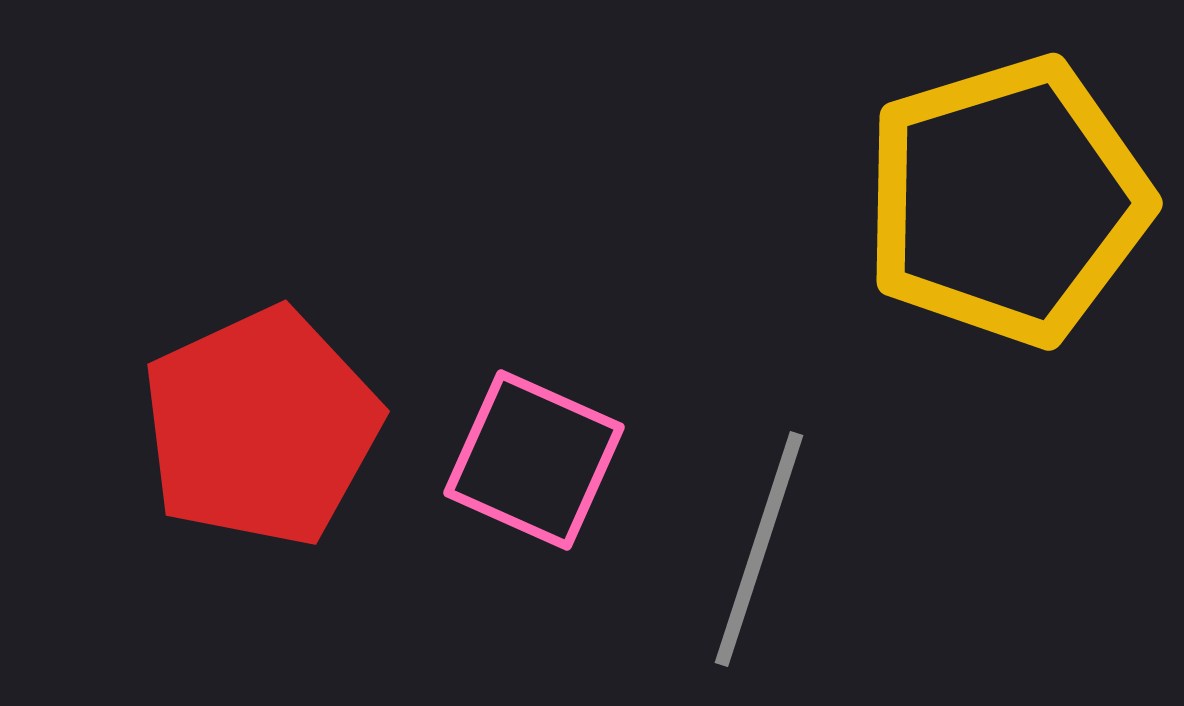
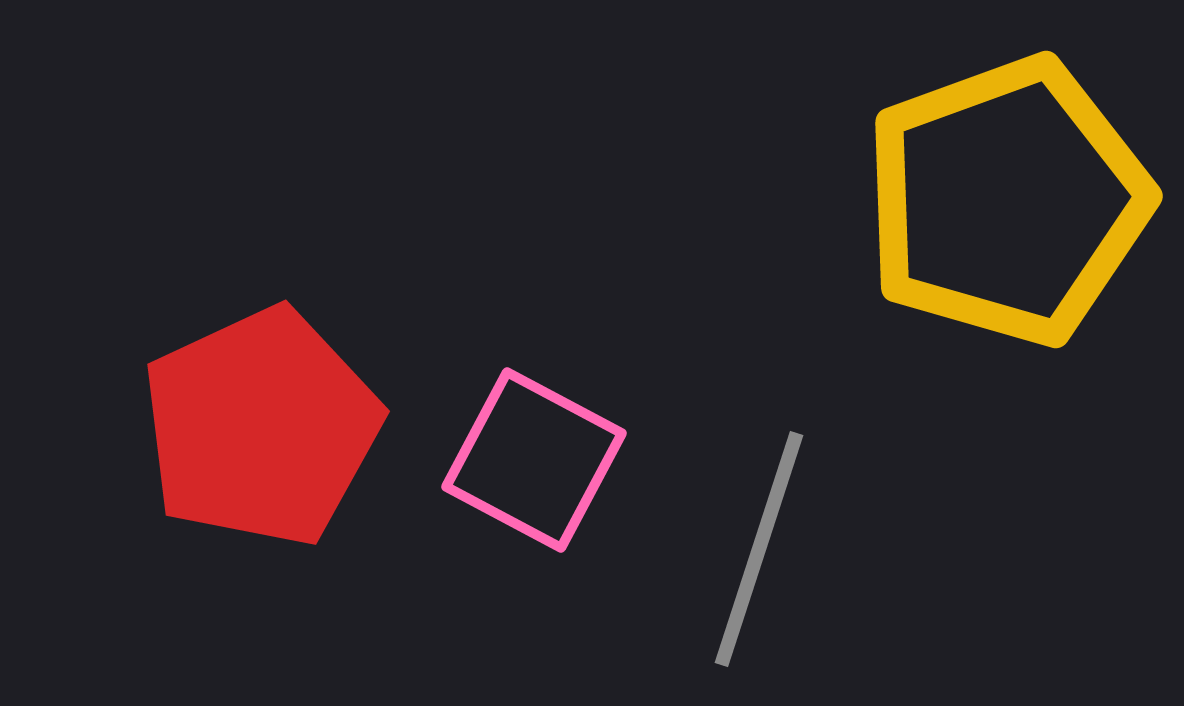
yellow pentagon: rotated 3 degrees counterclockwise
pink square: rotated 4 degrees clockwise
